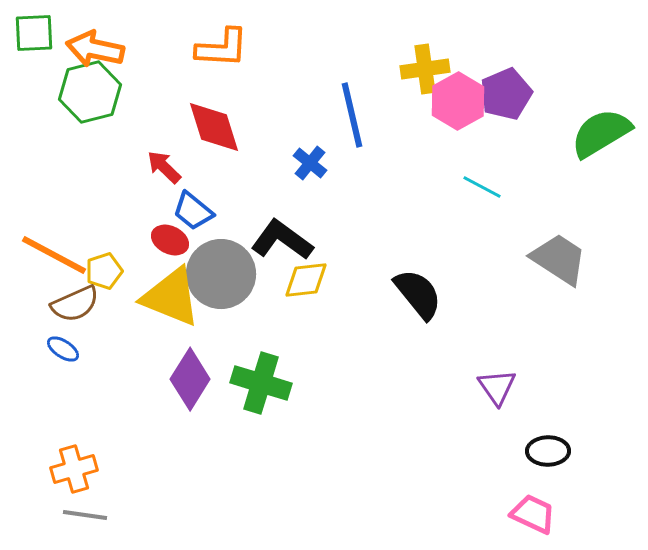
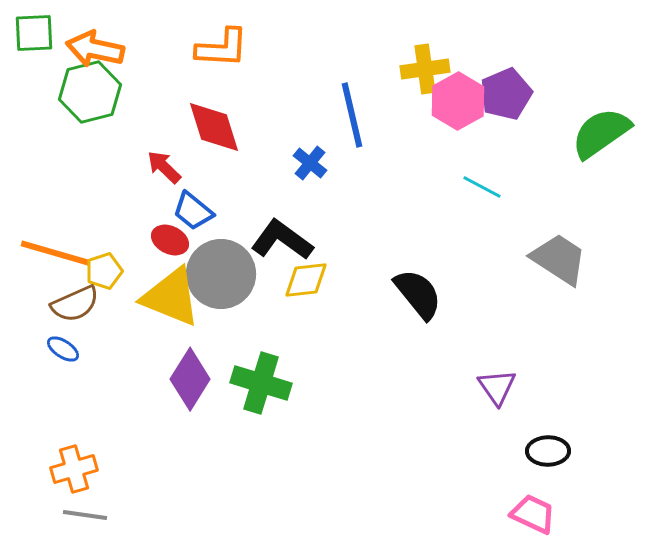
green semicircle: rotated 4 degrees counterclockwise
orange line: moved 1 px right, 2 px up; rotated 12 degrees counterclockwise
